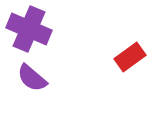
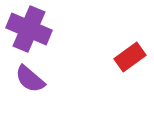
purple semicircle: moved 2 px left, 1 px down
